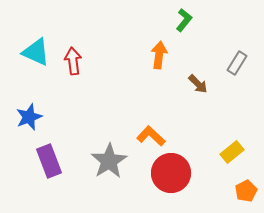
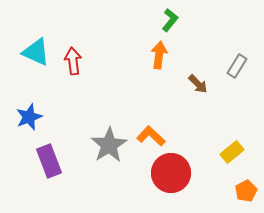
green L-shape: moved 14 px left
gray rectangle: moved 3 px down
gray star: moved 16 px up
